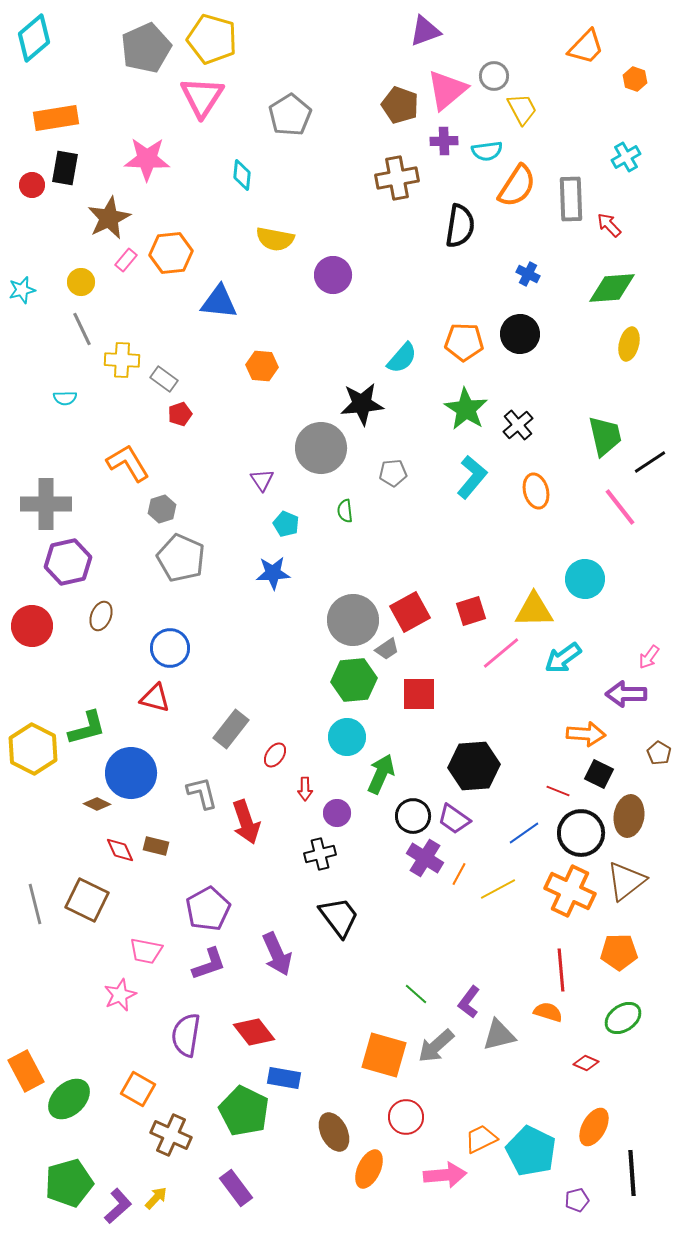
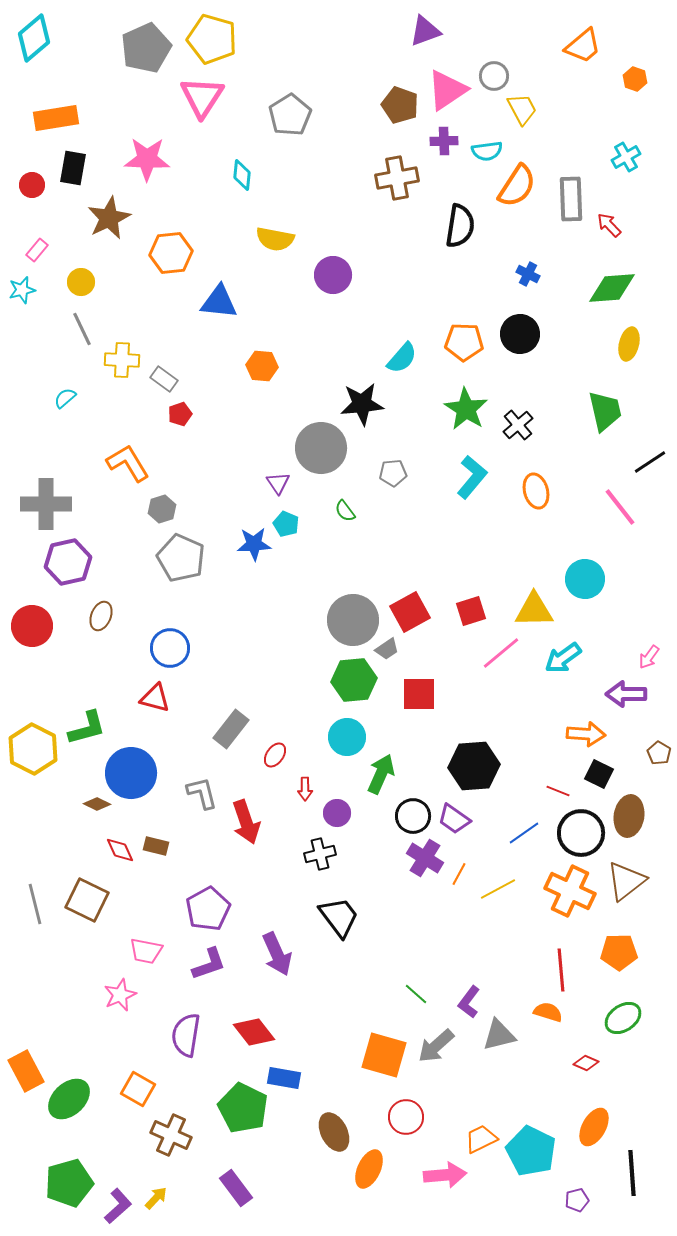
orange trapezoid at (586, 47): moved 3 px left, 1 px up; rotated 6 degrees clockwise
pink triangle at (447, 90): rotated 6 degrees clockwise
black rectangle at (65, 168): moved 8 px right
pink rectangle at (126, 260): moved 89 px left, 10 px up
cyan semicircle at (65, 398): rotated 140 degrees clockwise
green trapezoid at (605, 436): moved 25 px up
purple triangle at (262, 480): moved 16 px right, 3 px down
green semicircle at (345, 511): rotated 30 degrees counterclockwise
blue star at (273, 573): moved 19 px left, 29 px up
green pentagon at (244, 1111): moved 1 px left, 3 px up
